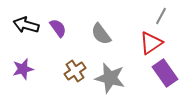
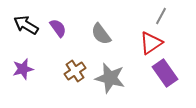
black arrow: rotated 15 degrees clockwise
